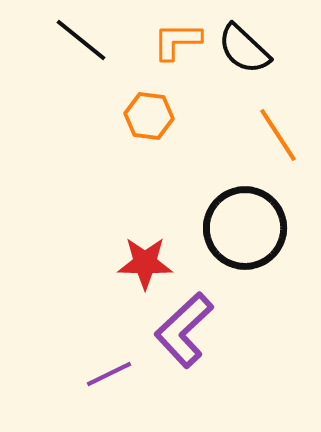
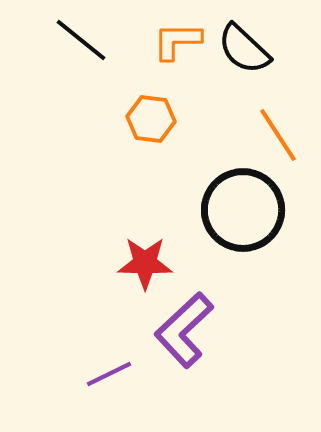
orange hexagon: moved 2 px right, 3 px down
black circle: moved 2 px left, 18 px up
